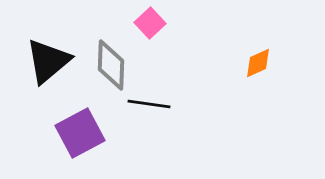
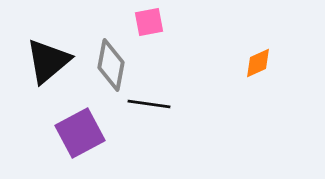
pink square: moved 1 px left, 1 px up; rotated 32 degrees clockwise
gray diamond: rotated 9 degrees clockwise
